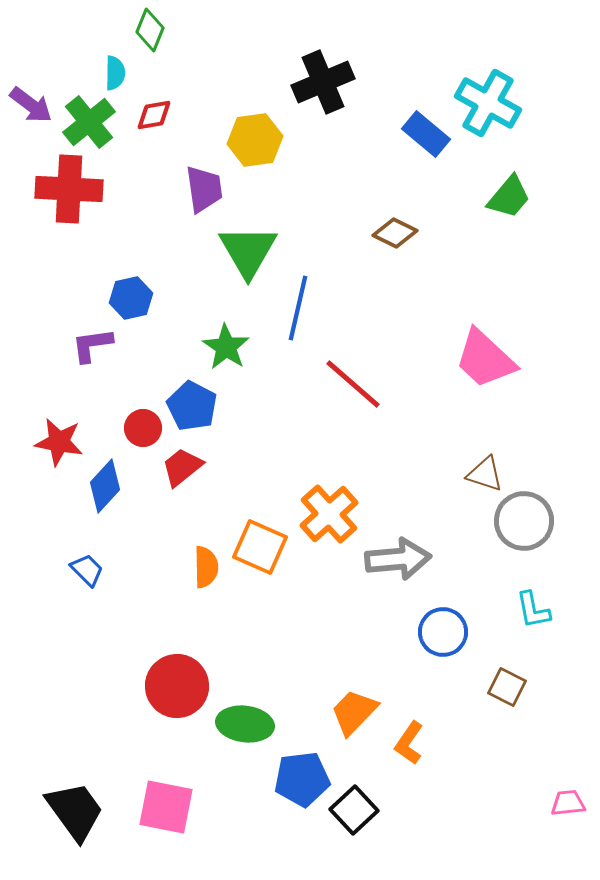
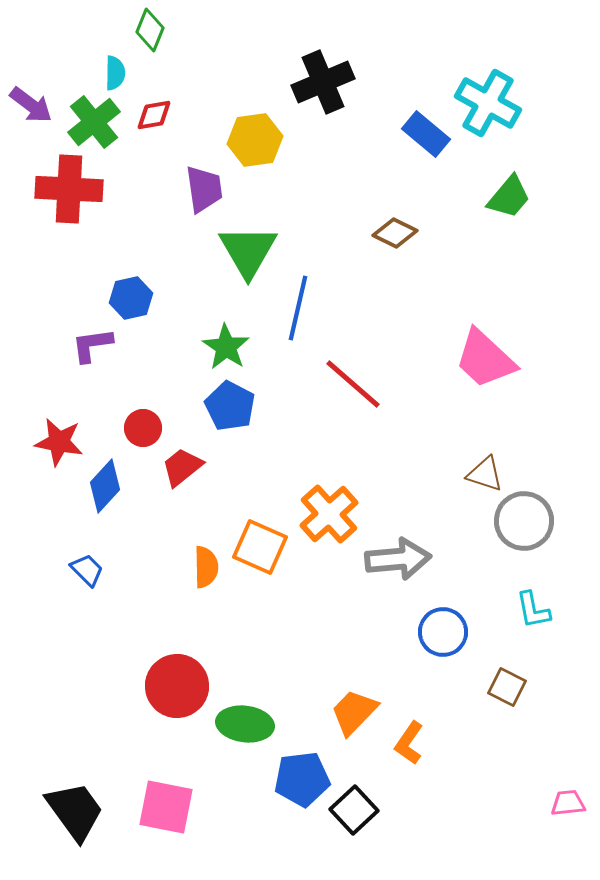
green cross at (89, 122): moved 5 px right
blue pentagon at (192, 406): moved 38 px right
